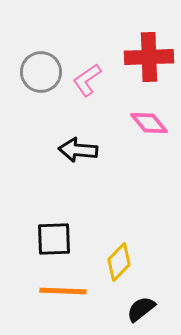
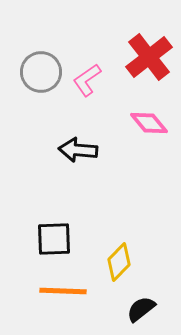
red cross: rotated 36 degrees counterclockwise
